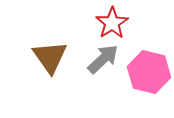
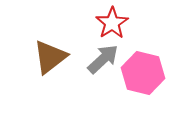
brown triangle: rotated 27 degrees clockwise
pink hexagon: moved 6 px left, 1 px down
